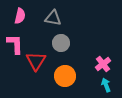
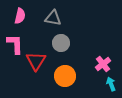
cyan arrow: moved 5 px right, 1 px up
